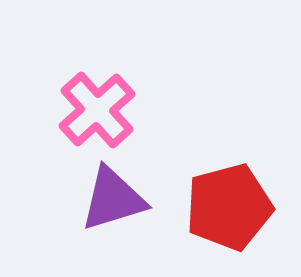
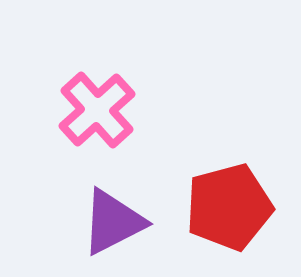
purple triangle: moved 23 px down; rotated 10 degrees counterclockwise
